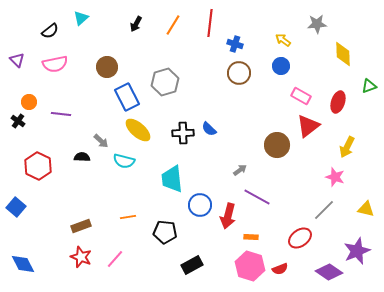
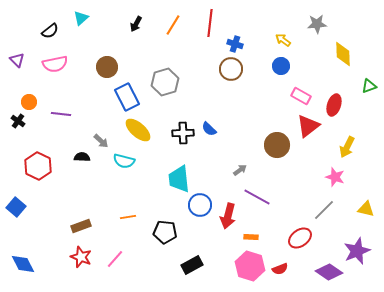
brown circle at (239, 73): moved 8 px left, 4 px up
red ellipse at (338, 102): moved 4 px left, 3 px down
cyan trapezoid at (172, 179): moved 7 px right
